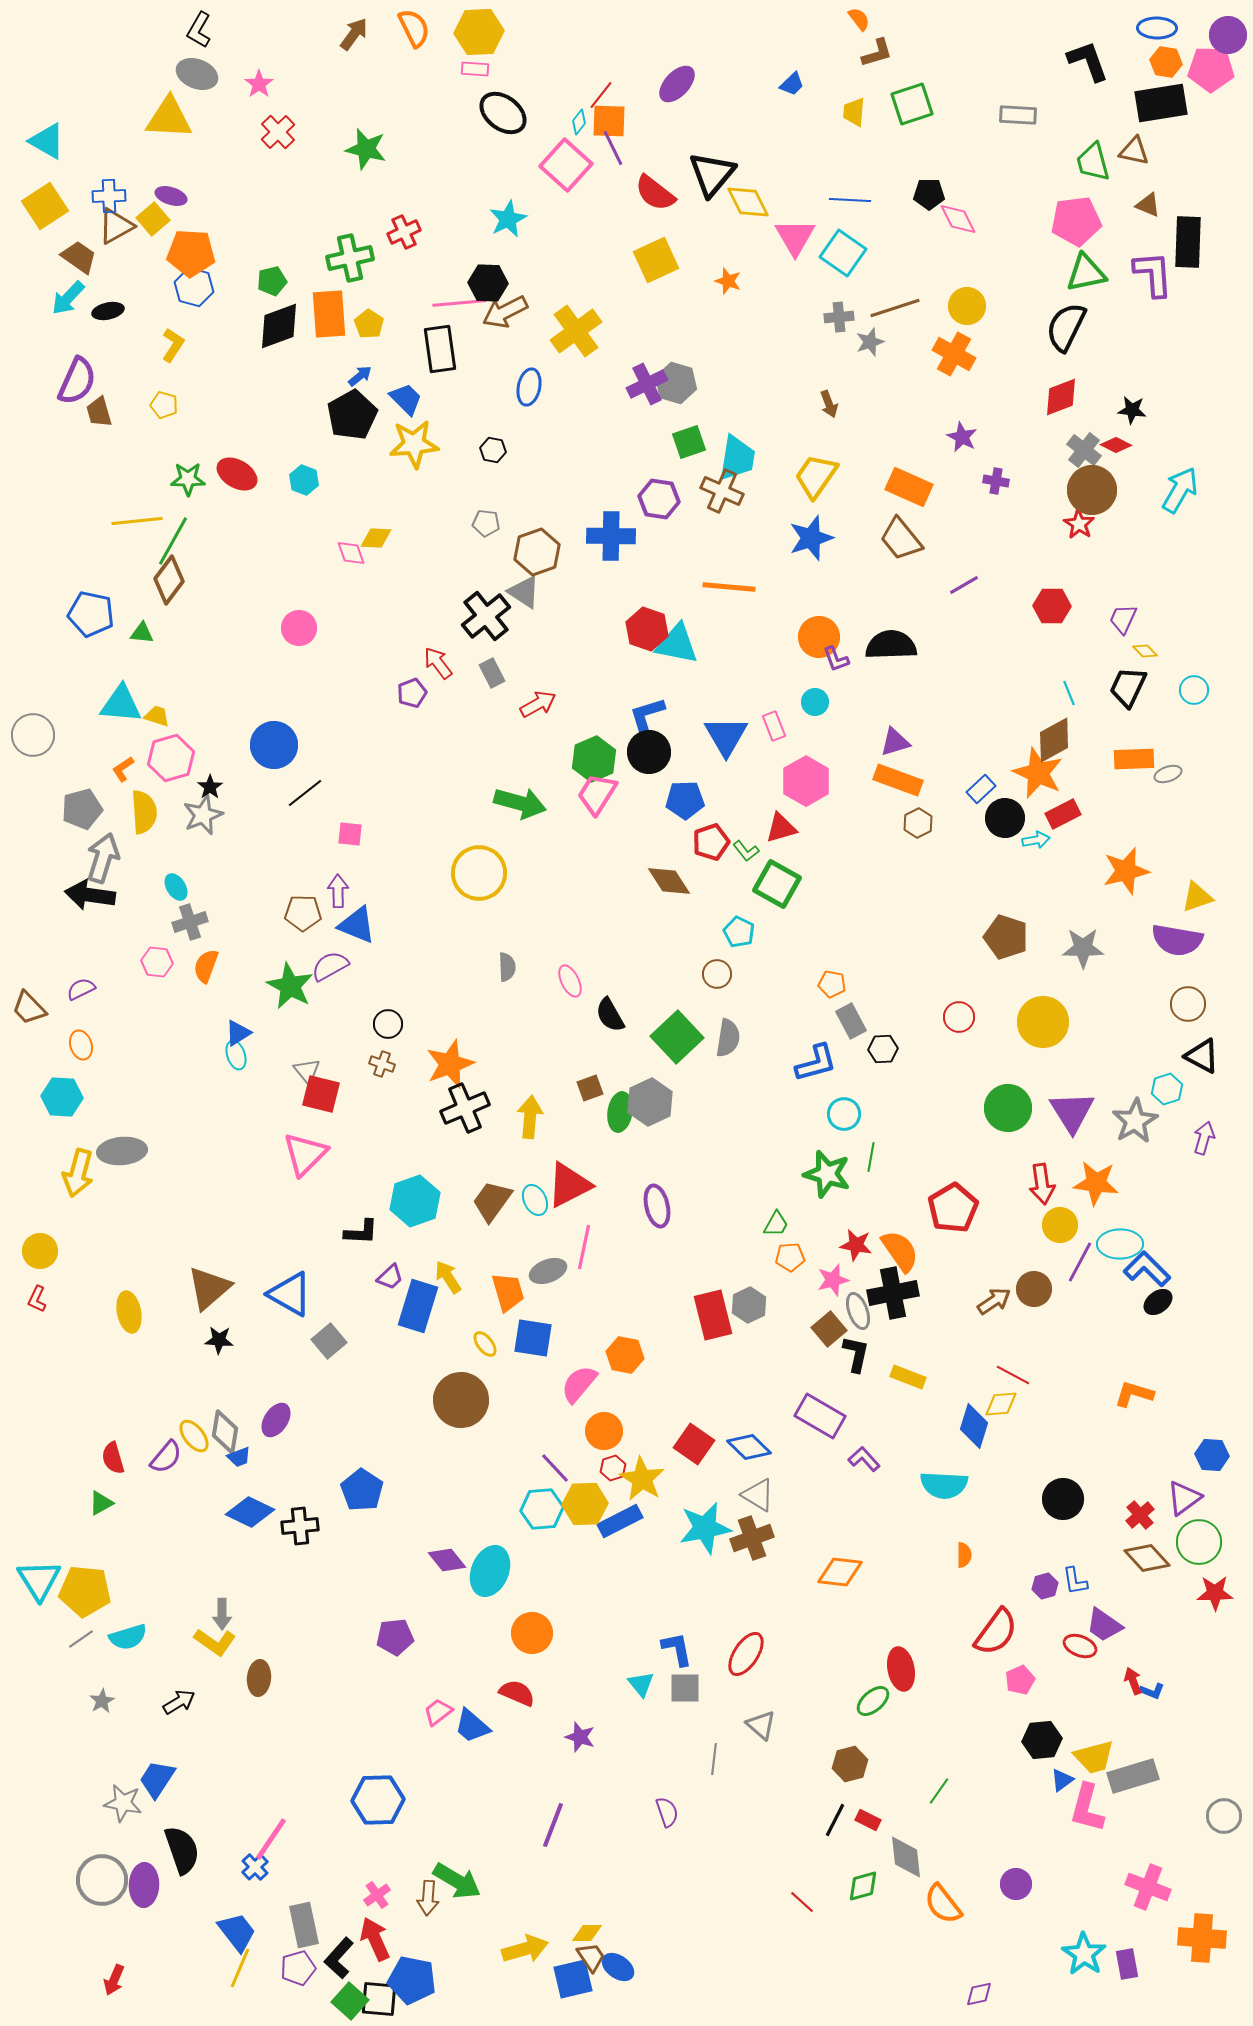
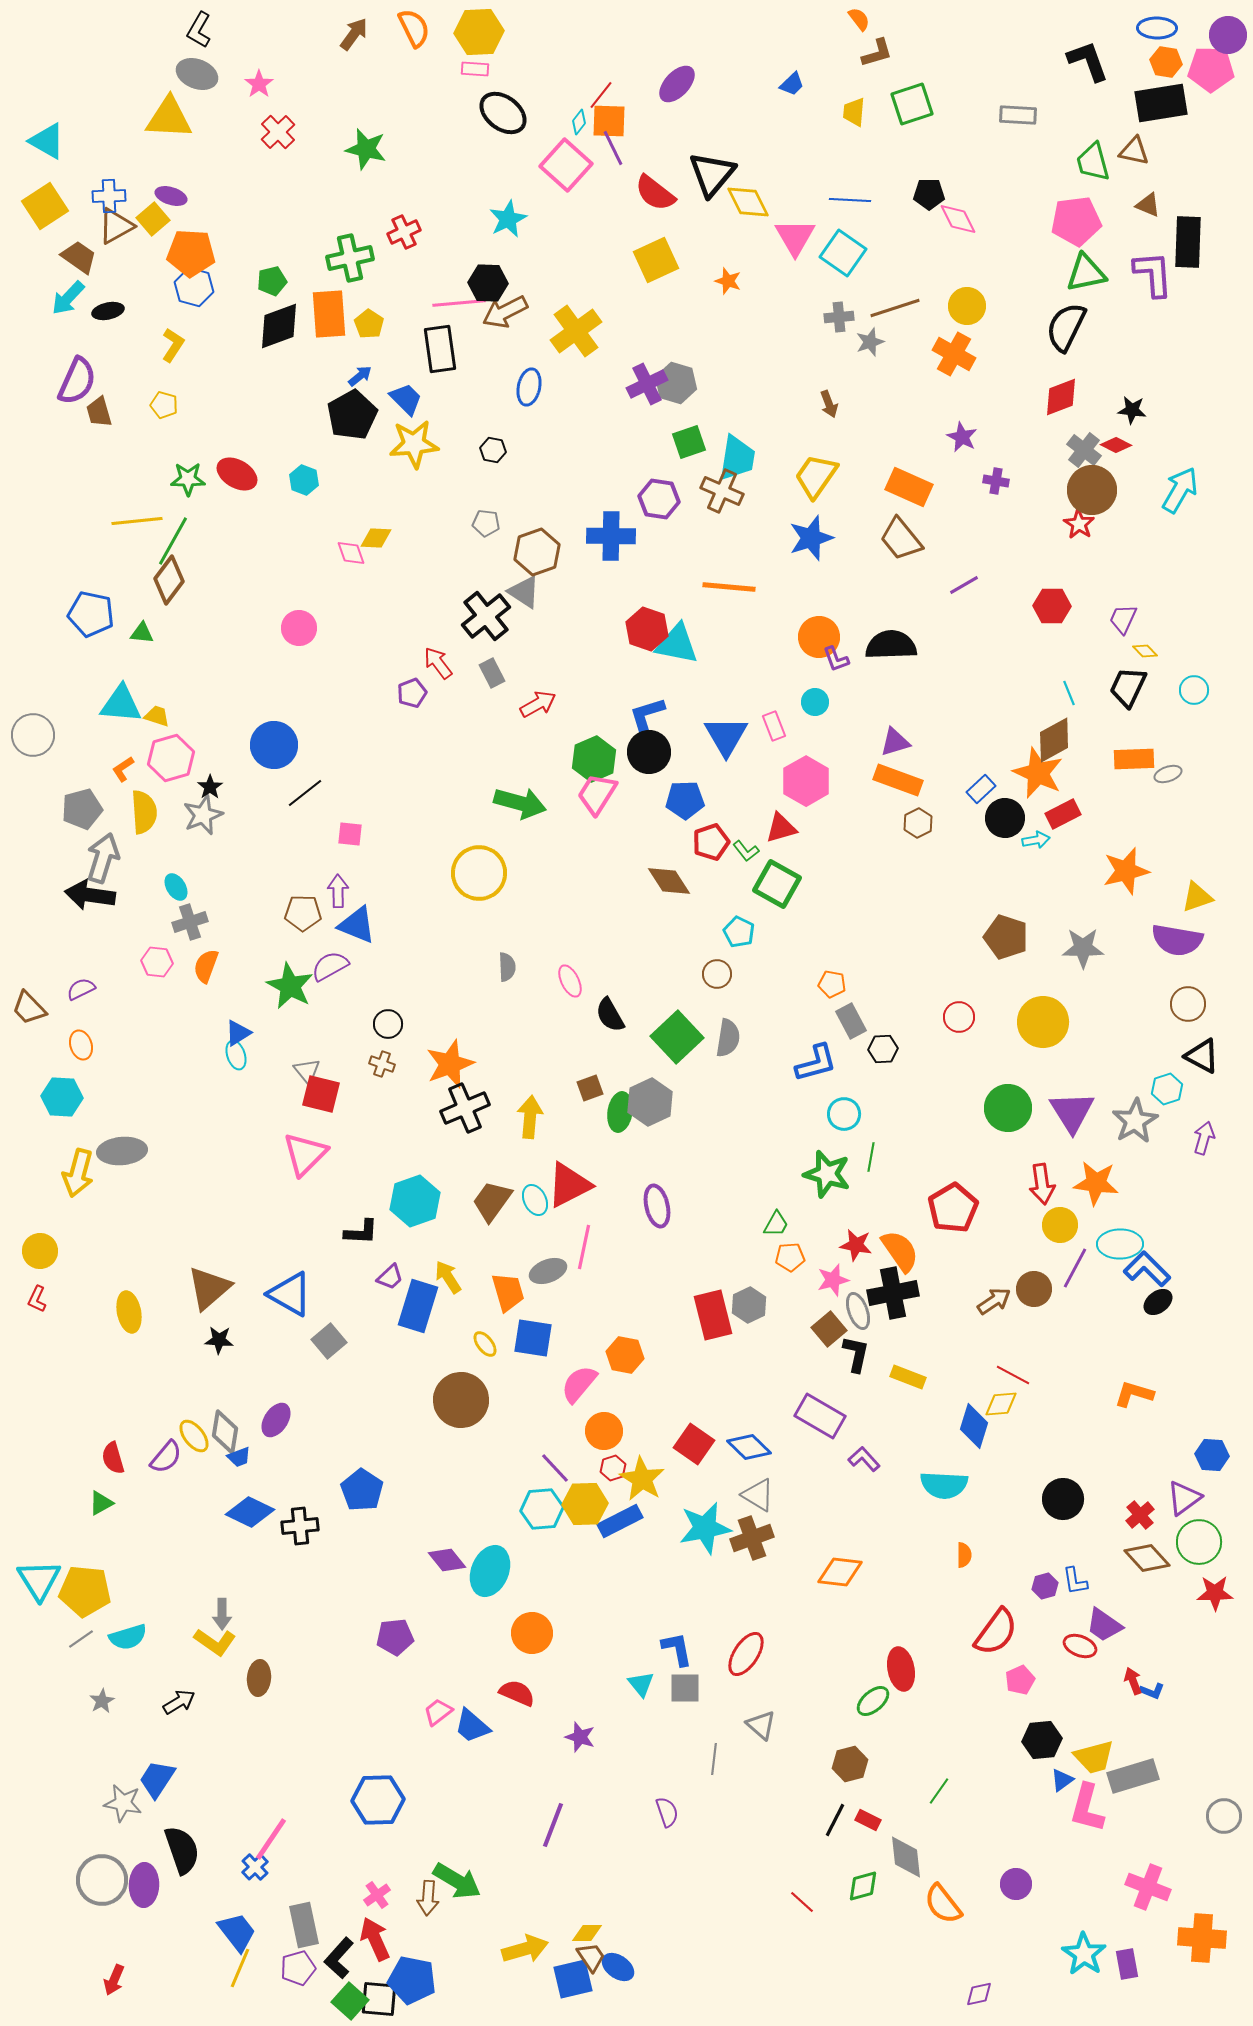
purple line at (1080, 1262): moved 5 px left, 6 px down
